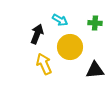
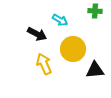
green cross: moved 12 px up
black arrow: rotated 96 degrees clockwise
yellow circle: moved 3 px right, 2 px down
